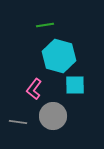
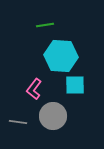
cyan hexagon: moved 2 px right; rotated 12 degrees counterclockwise
